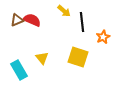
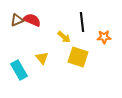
yellow arrow: moved 26 px down
orange star: moved 1 px right; rotated 24 degrees clockwise
